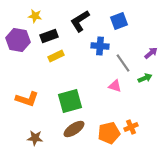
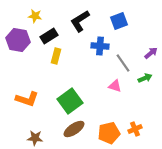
black rectangle: rotated 12 degrees counterclockwise
yellow rectangle: rotated 49 degrees counterclockwise
green square: rotated 20 degrees counterclockwise
orange cross: moved 4 px right, 2 px down
